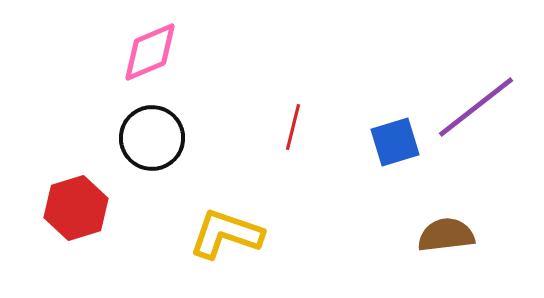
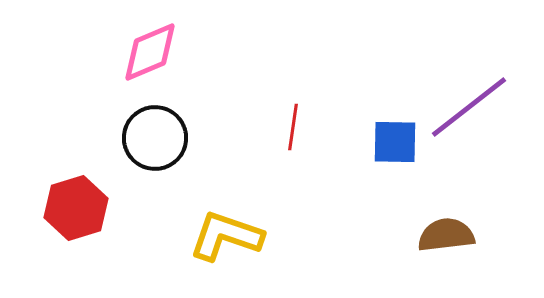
purple line: moved 7 px left
red line: rotated 6 degrees counterclockwise
black circle: moved 3 px right
blue square: rotated 18 degrees clockwise
yellow L-shape: moved 2 px down
